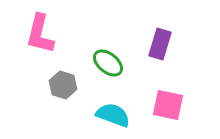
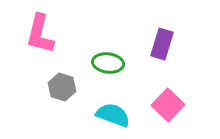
purple rectangle: moved 2 px right
green ellipse: rotated 32 degrees counterclockwise
gray hexagon: moved 1 px left, 2 px down
pink square: rotated 32 degrees clockwise
